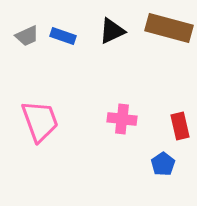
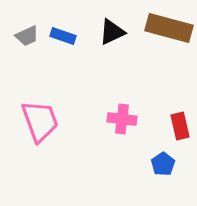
black triangle: moved 1 px down
